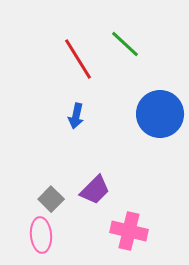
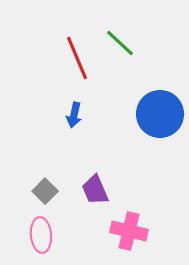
green line: moved 5 px left, 1 px up
red line: moved 1 px left, 1 px up; rotated 9 degrees clockwise
blue arrow: moved 2 px left, 1 px up
purple trapezoid: rotated 112 degrees clockwise
gray square: moved 6 px left, 8 px up
